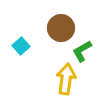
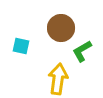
cyan square: rotated 36 degrees counterclockwise
yellow arrow: moved 8 px left
